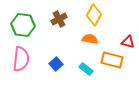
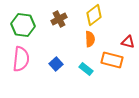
yellow diamond: rotated 25 degrees clockwise
orange semicircle: rotated 77 degrees clockwise
